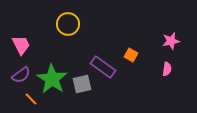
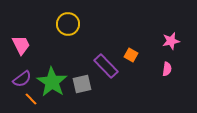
purple rectangle: moved 3 px right, 1 px up; rotated 10 degrees clockwise
purple semicircle: moved 1 px right, 4 px down
green star: moved 3 px down
